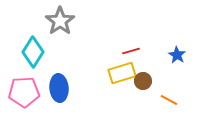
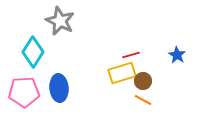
gray star: rotated 12 degrees counterclockwise
red line: moved 4 px down
orange line: moved 26 px left
